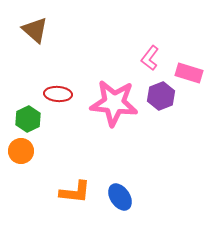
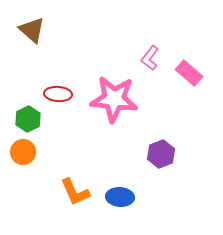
brown triangle: moved 3 px left
pink rectangle: rotated 24 degrees clockwise
purple hexagon: moved 58 px down
pink star: moved 4 px up
orange circle: moved 2 px right, 1 px down
orange L-shape: rotated 60 degrees clockwise
blue ellipse: rotated 52 degrees counterclockwise
